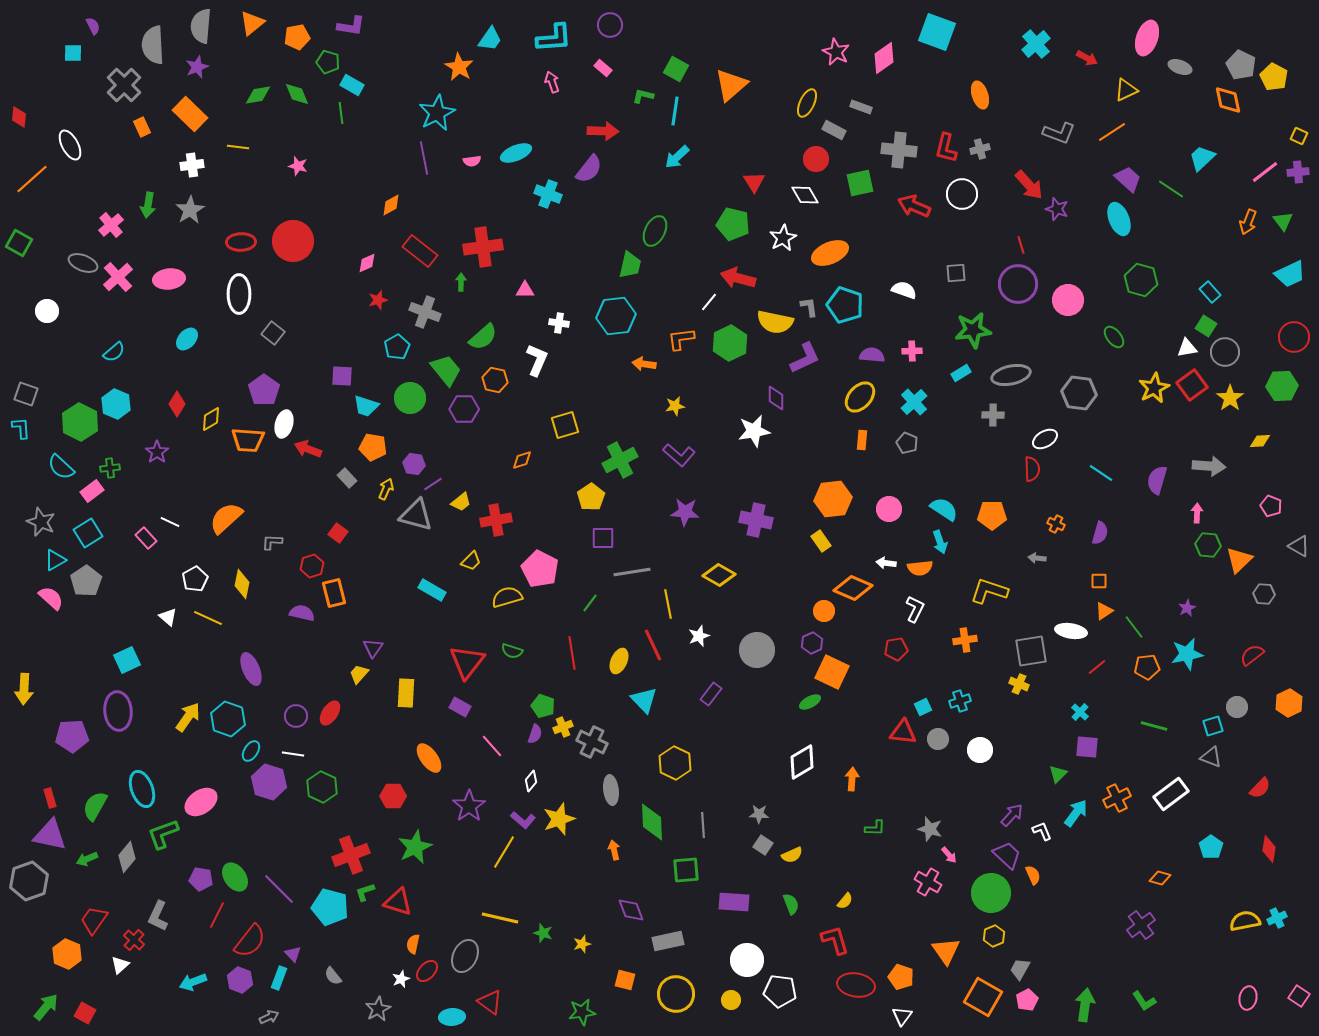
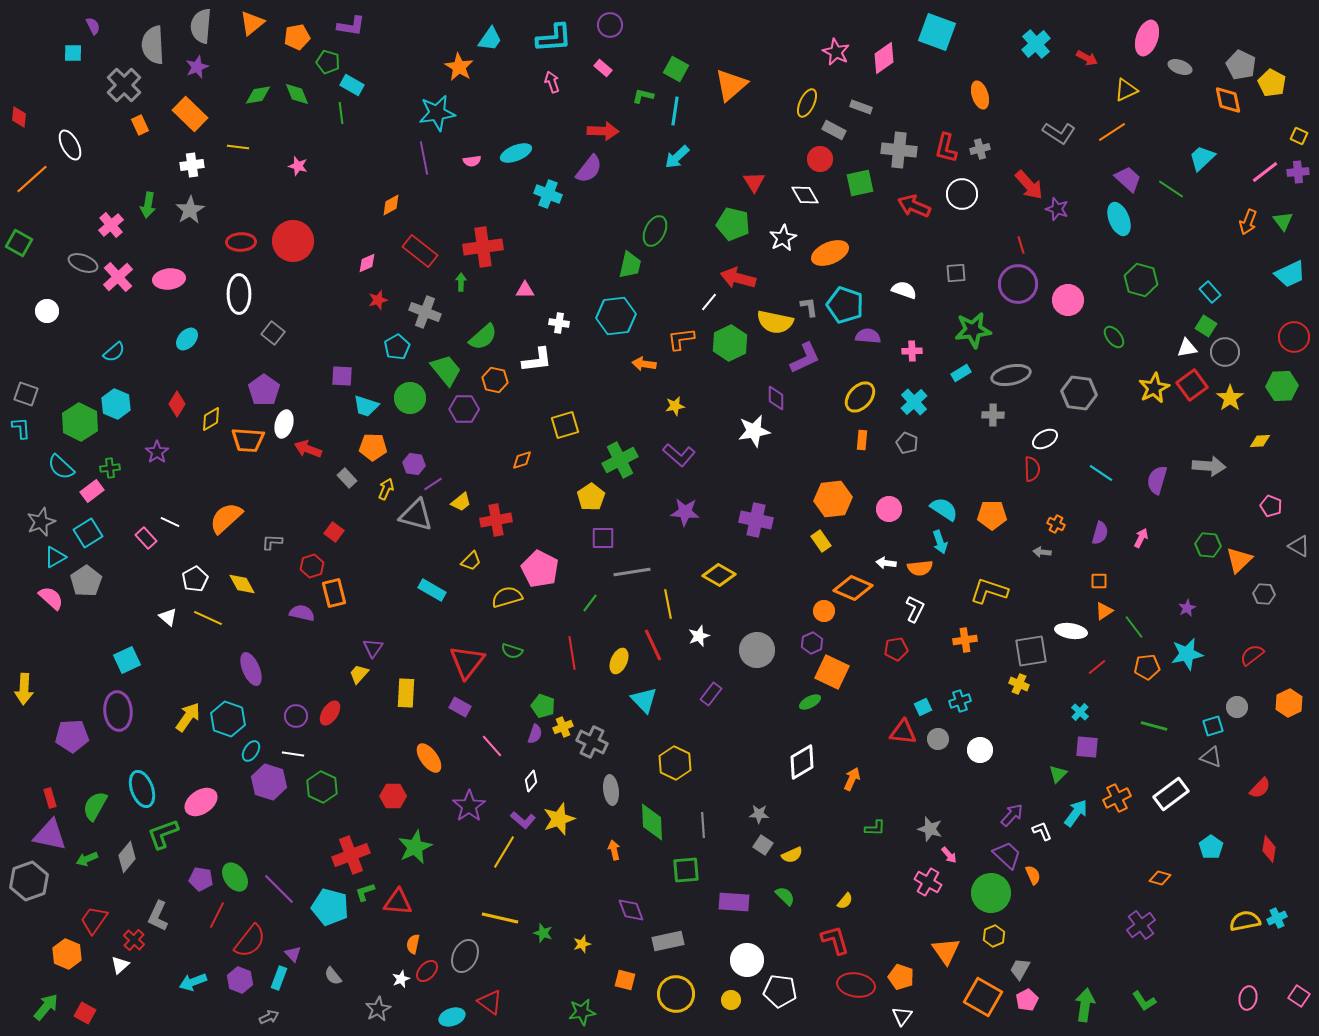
yellow pentagon at (1274, 77): moved 2 px left, 6 px down
cyan star at (437, 113): rotated 18 degrees clockwise
orange rectangle at (142, 127): moved 2 px left, 2 px up
gray L-shape at (1059, 133): rotated 12 degrees clockwise
red circle at (816, 159): moved 4 px right
purple semicircle at (872, 355): moved 4 px left, 19 px up
white L-shape at (537, 360): rotated 60 degrees clockwise
orange pentagon at (373, 447): rotated 8 degrees counterclockwise
pink arrow at (1197, 513): moved 56 px left, 25 px down; rotated 24 degrees clockwise
gray star at (41, 522): rotated 28 degrees clockwise
red square at (338, 533): moved 4 px left, 1 px up
gray arrow at (1037, 558): moved 5 px right, 6 px up
cyan triangle at (55, 560): moved 3 px up
yellow diamond at (242, 584): rotated 40 degrees counterclockwise
orange arrow at (852, 779): rotated 20 degrees clockwise
red triangle at (398, 902): rotated 12 degrees counterclockwise
green semicircle at (791, 904): moved 6 px left, 8 px up; rotated 25 degrees counterclockwise
cyan ellipse at (452, 1017): rotated 15 degrees counterclockwise
